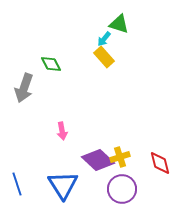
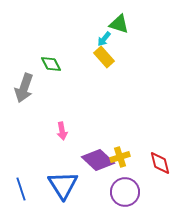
blue line: moved 4 px right, 5 px down
purple circle: moved 3 px right, 3 px down
